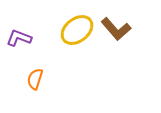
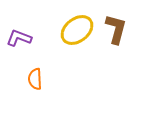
brown L-shape: rotated 124 degrees counterclockwise
orange semicircle: rotated 20 degrees counterclockwise
